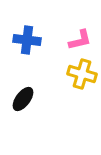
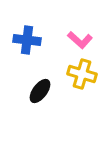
pink L-shape: rotated 55 degrees clockwise
black ellipse: moved 17 px right, 8 px up
